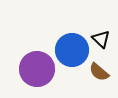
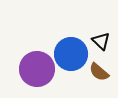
black triangle: moved 2 px down
blue circle: moved 1 px left, 4 px down
